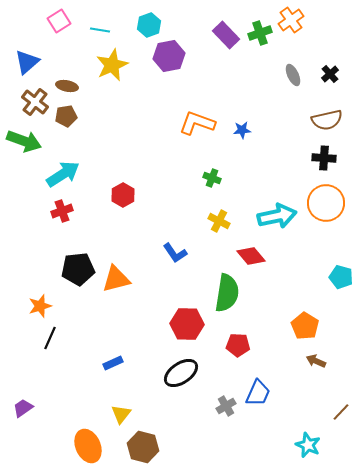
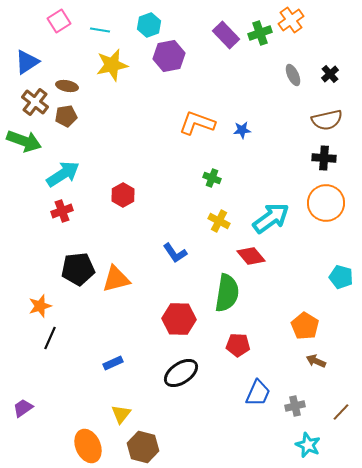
blue triangle at (27, 62): rotated 8 degrees clockwise
yellow star at (112, 65): rotated 12 degrees clockwise
cyan arrow at (277, 216): moved 6 px left, 2 px down; rotated 24 degrees counterclockwise
red hexagon at (187, 324): moved 8 px left, 5 px up
gray cross at (226, 406): moved 69 px right; rotated 18 degrees clockwise
